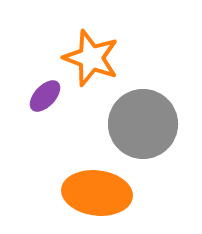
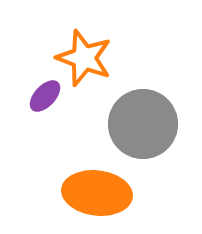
orange star: moved 7 px left
